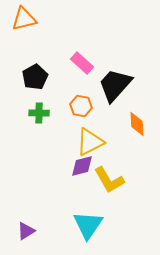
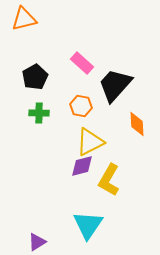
yellow L-shape: rotated 60 degrees clockwise
purple triangle: moved 11 px right, 11 px down
